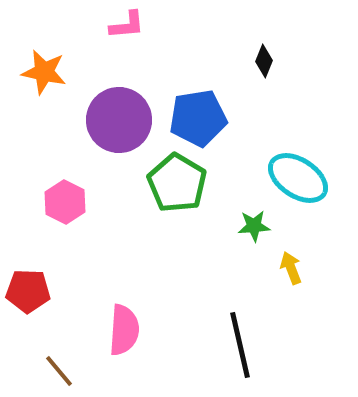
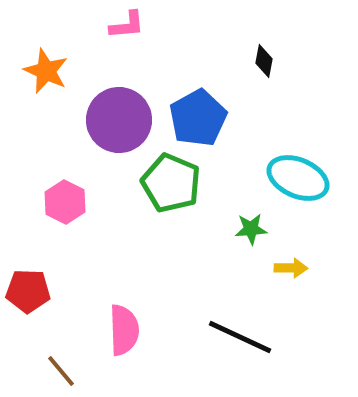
black diamond: rotated 12 degrees counterclockwise
orange star: moved 2 px right, 1 px up; rotated 12 degrees clockwise
blue pentagon: rotated 20 degrees counterclockwise
cyan ellipse: rotated 10 degrees counterclockwise
green pentagon: moved 6 px left; rotated 8 degrees counterclockwise
green star: moved 3 px left, 3 px down
yellow arrow: rotated 112 degrees clockwise
pink semicircle: rotated 6 degrees counterclockwise
black line: moved 8 px up; rotated 52 degrees counterclockwise
brown line: moved 2 px right
